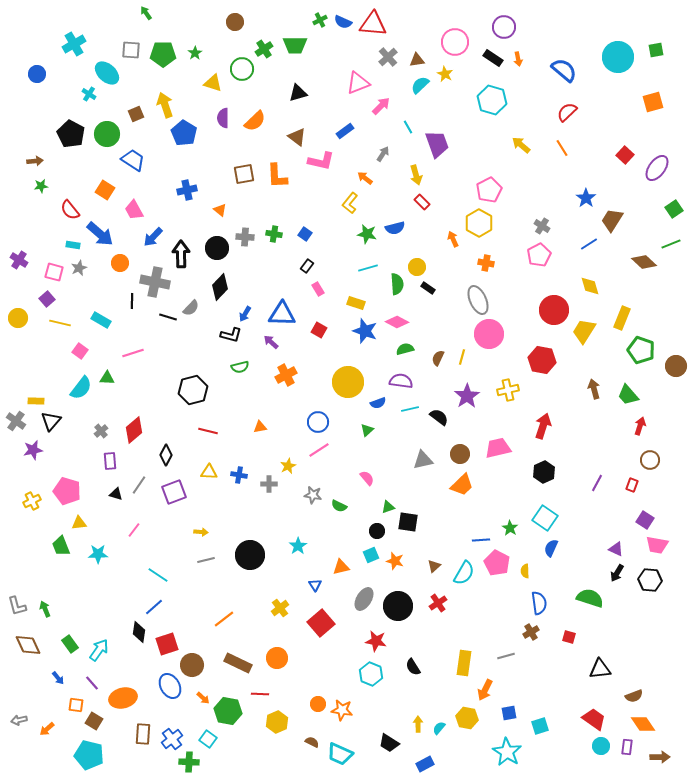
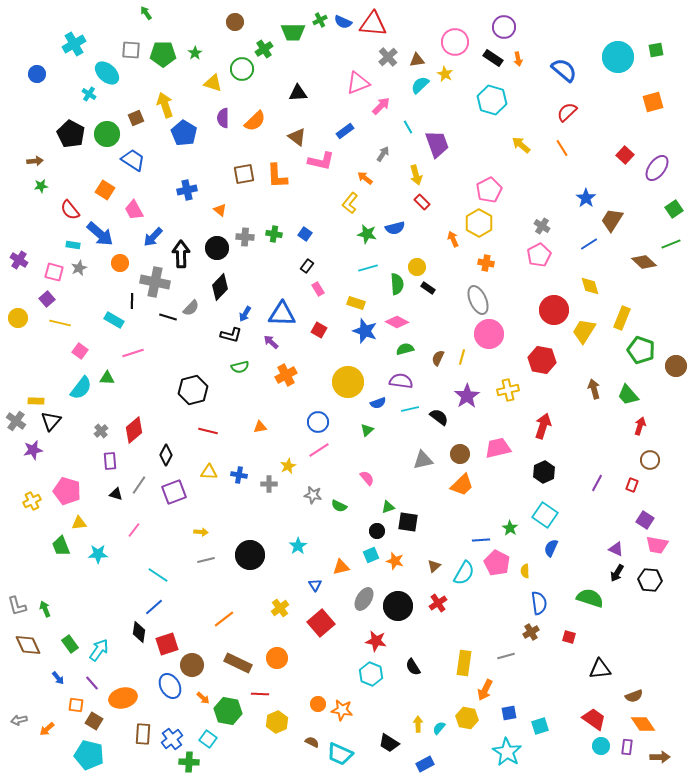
green trapezoid at (295, 45): moved 2 px left, 13 px up
black triangle at (298, 93): rotated 12 degrees clockwise
brown square at (136, 114): moved 4 px down
cyan rectangle at (101, 320): moved 13 px right
cyan square at (545, 518): moved 3 px up
